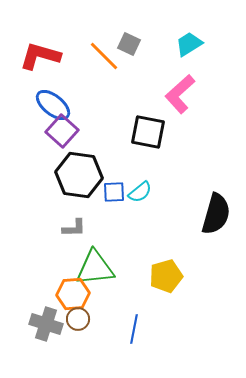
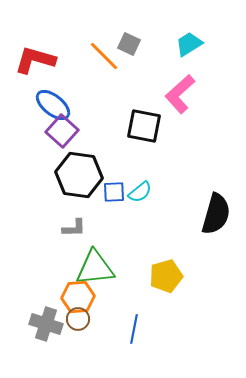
red L-shape: moved 5 px left, 4 px down
black square: moved 4 px left, 6 px up
orange hexagon: moved 5 px right, 3 px down
